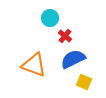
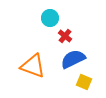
orange triangle: moved 1 px left, 1 px down
